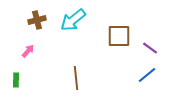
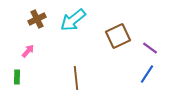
brown cross: moved 1 px up; rotated 12 degrees counterclockwise
brown square: moved 1 px left; rotated 25 degrees counterclockwise
blue line: moved 1 px up; rotated 18 degrees counterclockwise
green rectangle: moved 1 px right, 3 px up
